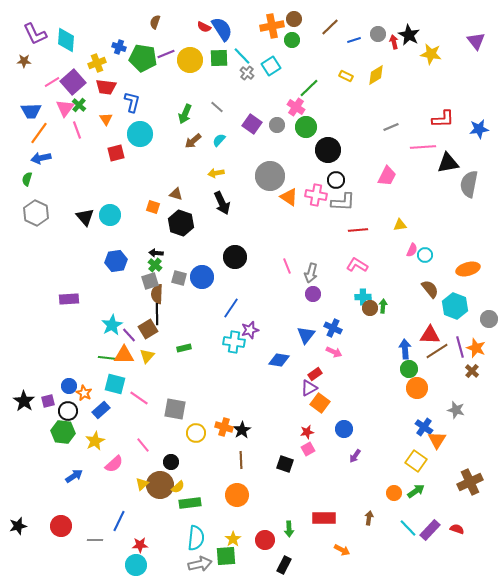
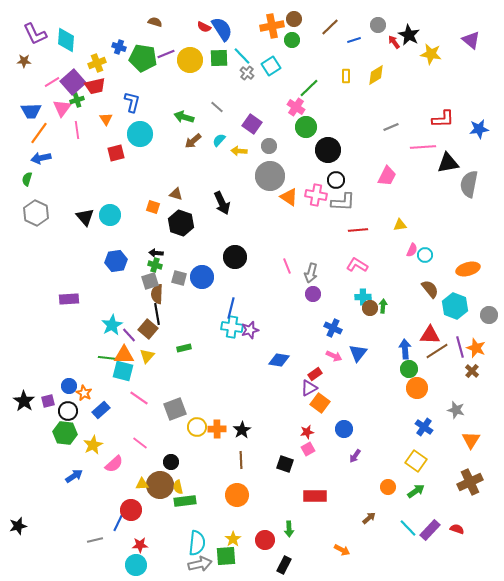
brown semicircle at (155, 22): rotated 88 degrees clockwise
gray circle at (378, 34): moved 9 px up
purple triangle at (476, 41): moved 5 px left, 1 px up; rotated 12 degrees counterclockwise
red arrow at (394, 42): rotated 24 degrees counterclockwise
yellow rectangle at (346, 76): rotated 64 degrees clockwise
red trapezoid at (106, 87): moved 11 px left, 1 px up; rotated 20 degrees counterclockwise
green cross at (79, 105): moved 2 px left, 5 px up; rotated 32 degrees clockwise
pink triangle at (65, 108): moved 3 px left
green arrow at (185, 114): moved 1 px left, 3 px down; rotated 84 degrees clockwise
gray circle at (277, 125): moved 8 px left, 21 px down
pink line at (77, 130): rotated 12 degrees clockwise
yellow arrow at (216, 173): moved 23 px right, 22 px up; rotated 14 degrees clockwise
green cross at (155, 265): rotated 24 degrees counterclockwise
blue line at (231, 308): rotated 20 degrees counterclockwise
black line at (157, 314): rotated 10 degrees counterclockwise
gray circle at (489, 319): moved 4 px up
brown square at (148, 329): rotated 18 degrees counterclockwise
blue triangle at (306, 335): moved 52 px right, 18 px down
cyan cross at (234, 342): moved 2 px left, 15 px up
pink arrow at (334, 352): moved 4 px down
cyan square at (115, 384): moved 8 px right, 13 px up
gray square at (175, 409): rotated 30 degrees counterclockwise
orange cross at (224, 427): moved 7 px left, 2 px down; rotated 18 degrees counterclockwise
green hexagon at (63, 432): moved 2 px right, 1 px down
yellow circle at (196, 433): moved 1 px right, 6 px up
orange triangle at (437, 440): moved 34 px right
yellow star at (95, 441): moved 2 px left, 4 px down
pink line at (143, 445): moved 3 px left, 2 px up; rotated 14 degrees counterclockwise
yellow triangle at (142, 484): rotated 40 degrees clockwise
yellow semicircle at (178, 487): rotated 120 degrees clockwise
orange circle at (394, 493): moved 6 px left, 6 px up
green rectangle at (190, 503): moved 5 px left, 2 px up
red rectangle at (324, 518): moved 9 px left, 22 px up
brown arrow at (369, 518): rotated 40 degrees clockwise
red circle at (61, 526): moved 70 px right, 16 px up
cyan semicircle at (196, 538): moved 1 px right, 5 px down
gray line at (95, 540): rotated 14 degrees counterclockwise
